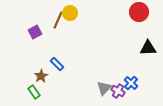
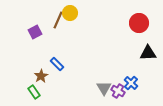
red circle: moved 11 px down
black triangle: moved 5 px down
gray triangle: rotated 14 degrees counterclockwise
